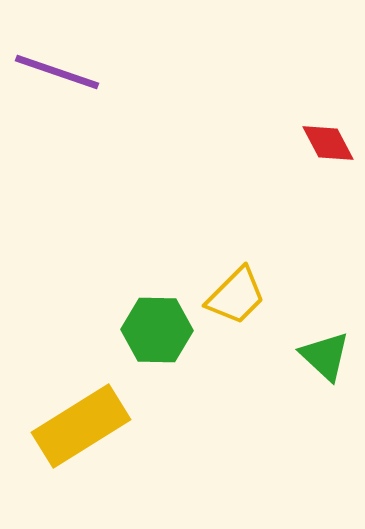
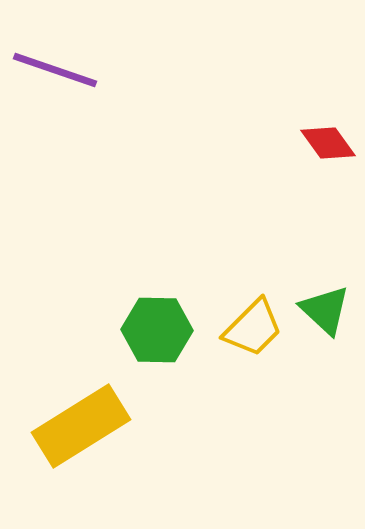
purple line: moved 2 px left, 2 px up
red diamond: rotated 8 degrees counterclockwise
yellow trapezoid: moved 17 px right, 32 px down
green triangle: moved 46 px up
